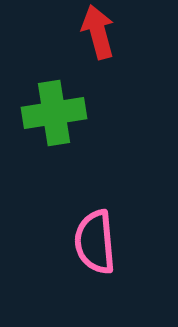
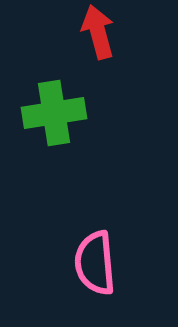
pink semicircle: moved 21 px down
